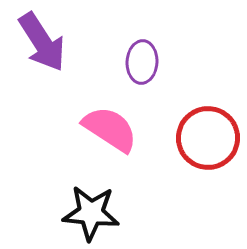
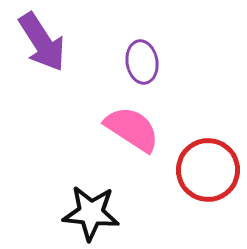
purple ellipse: rotated 12 degrees counterclockwise
pink semicircle: moved 22 px right
red circle: moved 32 px down
